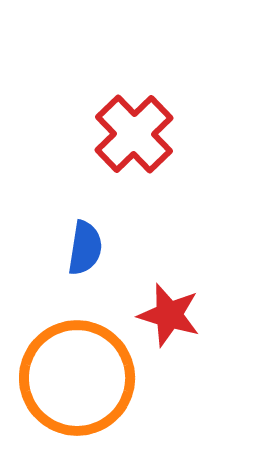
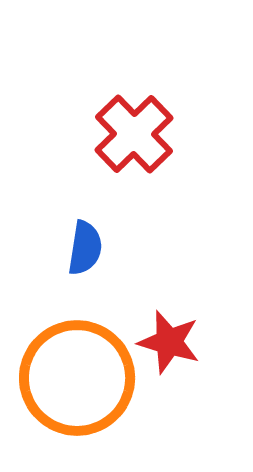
red star: moved 27 px down
